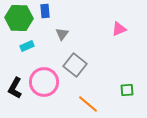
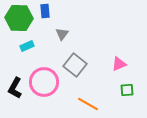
pink triangle: moved 35 px down
orange line: rotated 10 degrees counterclockwise
